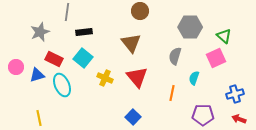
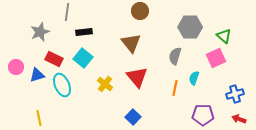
yellow cross: moved 6 px down; rotated 14 degrees clockwise
orange line: moved 3 px right, 5 px up
